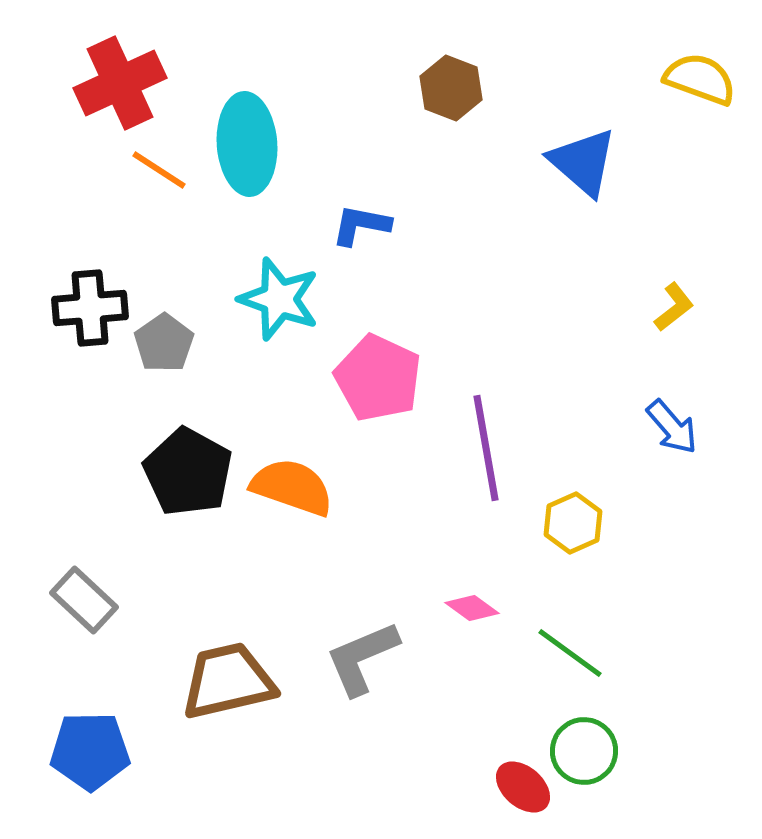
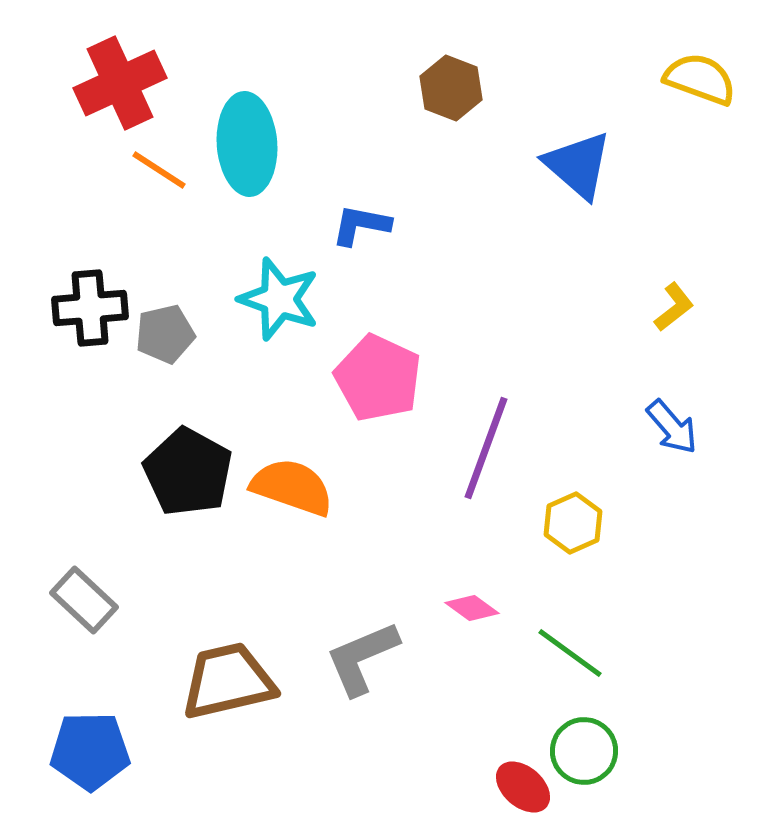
blue triangle: moved 5 px left, 3 px down
gray pentagon: moved 1 px right, 9 px up; rotated 22 degrees clockwise
purple line: rotated 30 degrees clockwise
